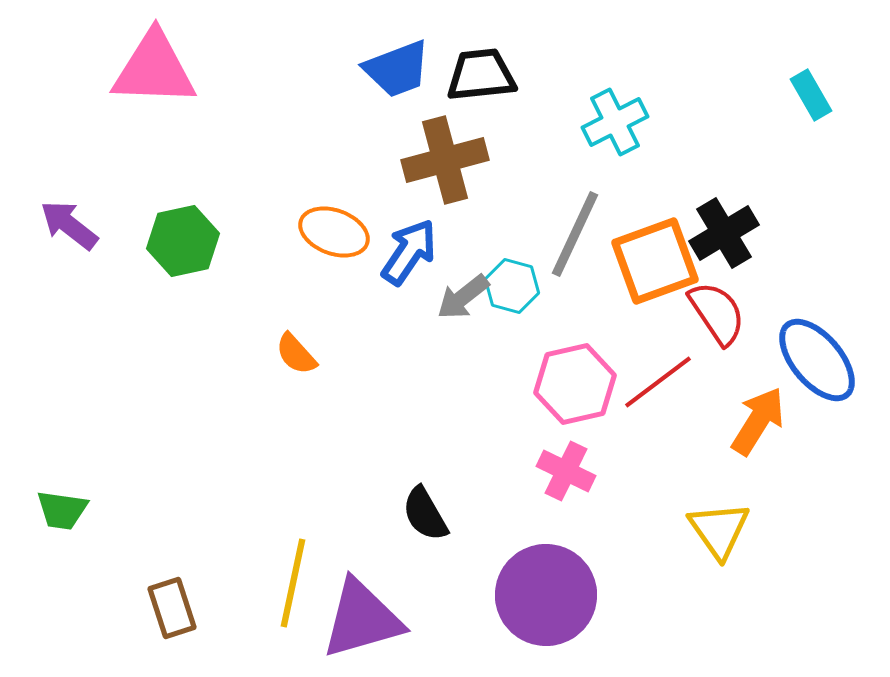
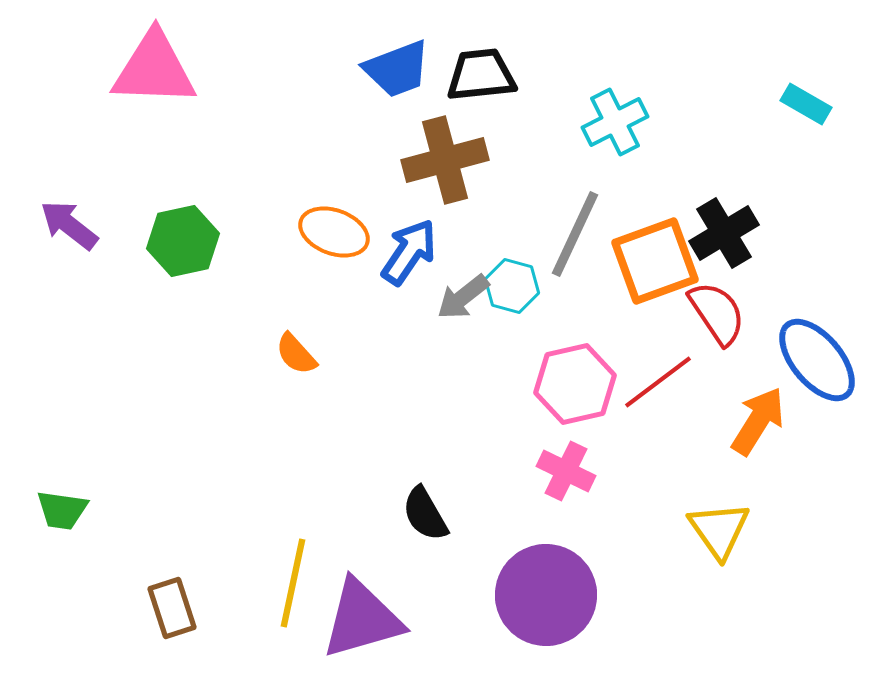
cyan rectangle: moved 5 px left, 9 px down; rotated 30 degrees counterclockwise
